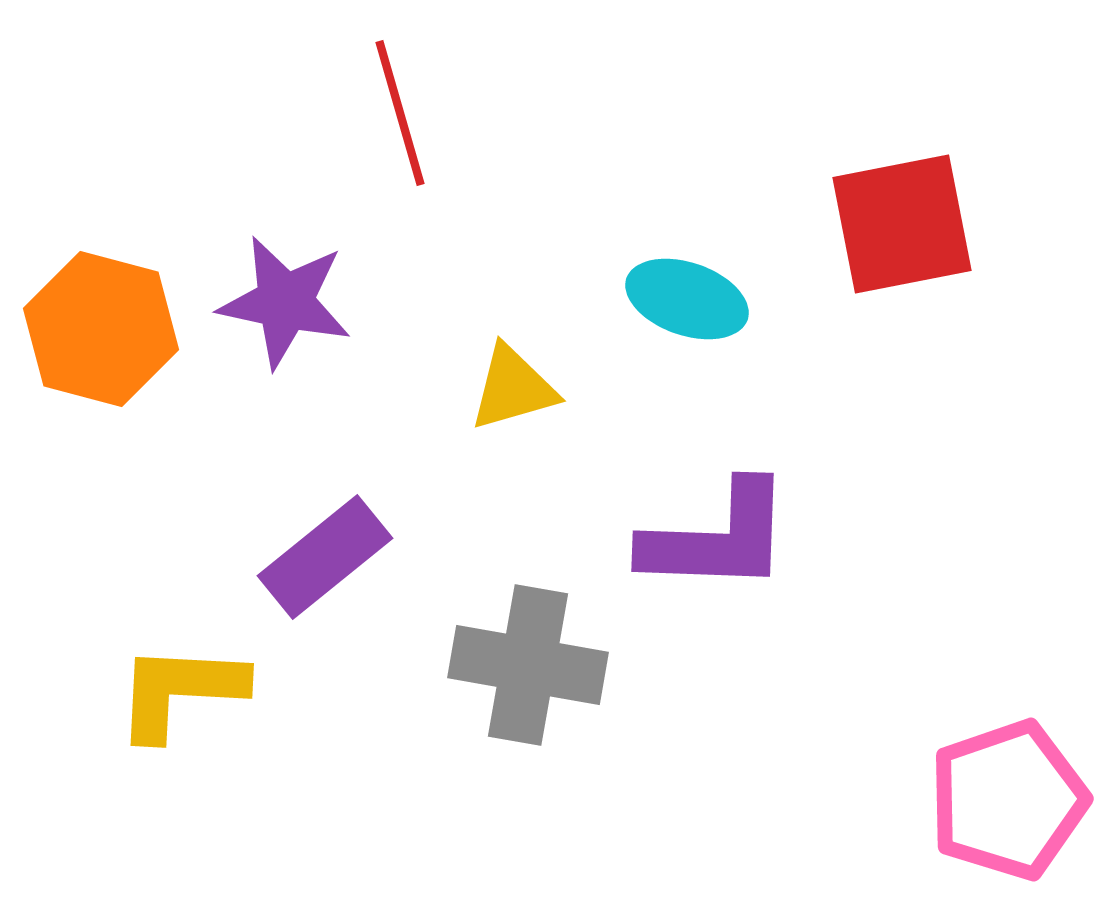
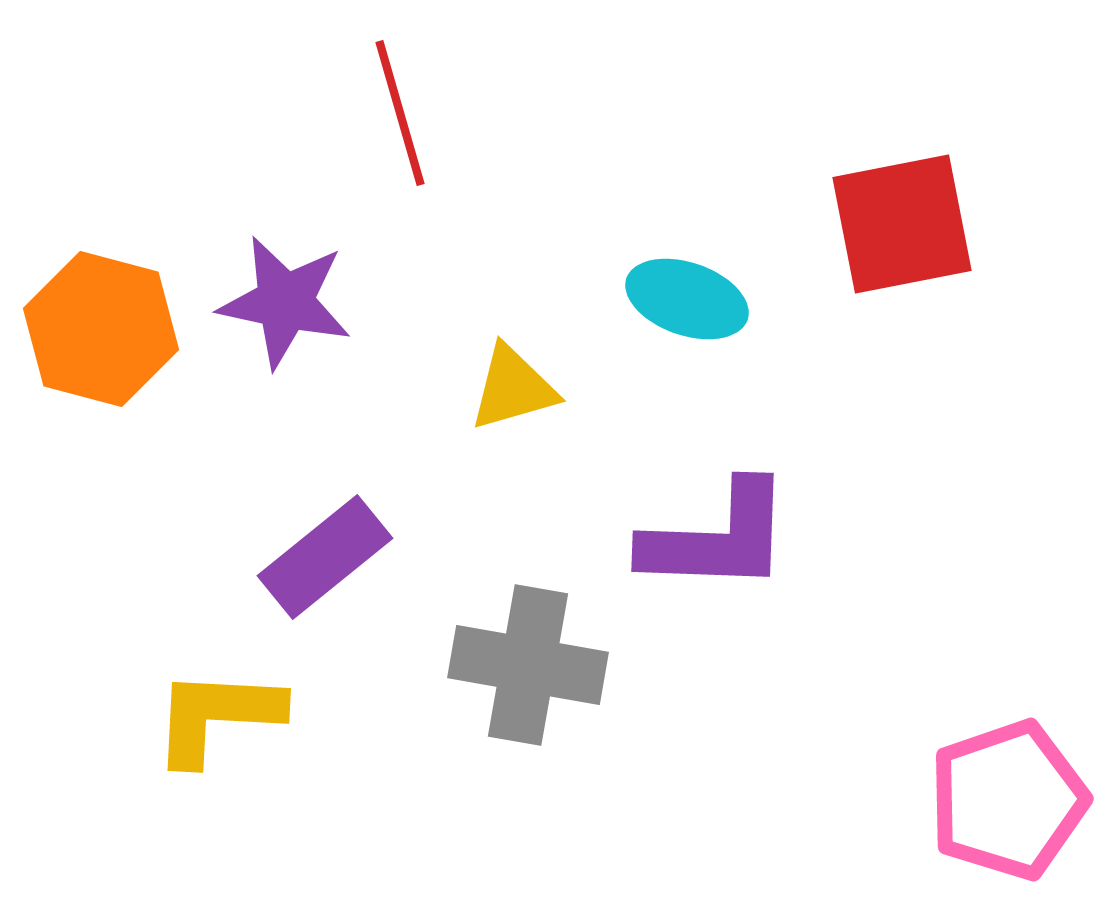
yellow L-shape: moved 37 px right, 25 px down
